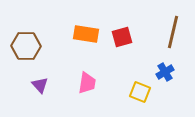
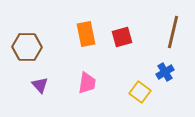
orange rectangle: rotated 70 degrees clockwise
brown hexagon: moved 1 px right, 1 px down
yellow square: rotated 15 degrees clockwise
